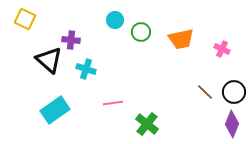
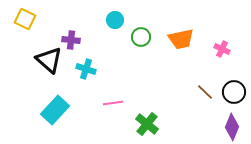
green circle: moved 5 px down
cyan rectangle: rotated 12 degrees counterclockwise
purple diamond: moved 3 px down
